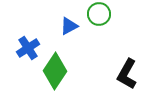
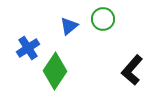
green circle: moved 4 px right, 5 px down
blue triangle: rotated 12 degrees counterclockwise
black L-shape: moved 5 px right, 4 px up; rotated 12 degrees clockwise
